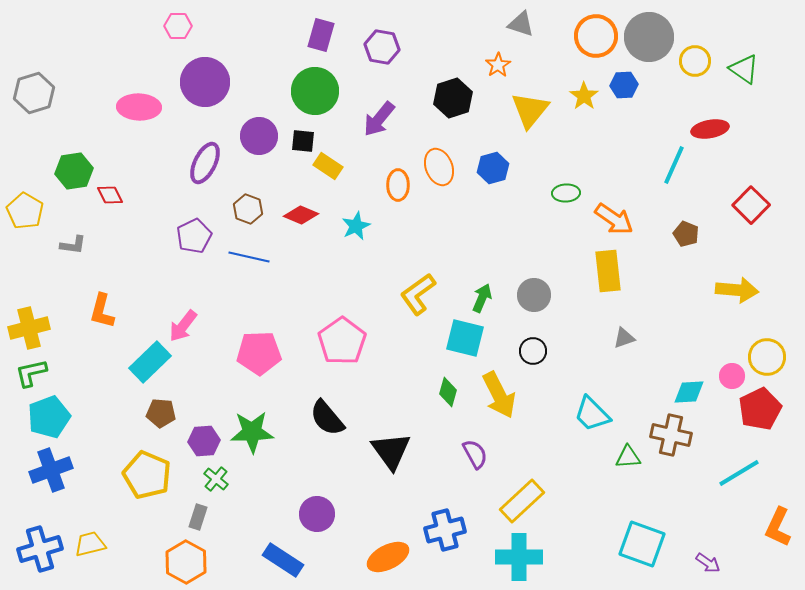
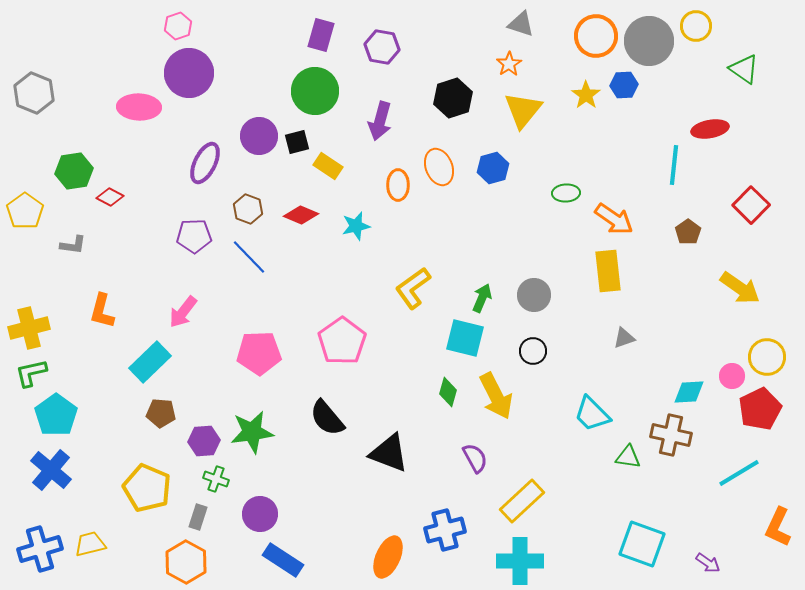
pink hexagon at (178, 26): rotated 20 degrees counterclockwise
gray circle at (649, 37): moved 4 px down
yellow circle at (695, 61): moved 1 px right, 35 px up
orange star at (498, 65): moved 11 px right, 1 px up
purple circle at (205, 82): moved 16 px left, 9 px up
gray hexagon at (34, 93): rotated 21 degrees counterclockwise
yellow star at (584, 96): moved 2 px right, 1 px up
yellow triangle at (530, 110): moved 7 px left
purple arrow at (379, 119): moved 1 px right, 2 px down; rotated 24 degrees counterclockwise
black square at (303, 141): moved 6 px left, 1 px down; rotated 20 degrees counterclockwise
cyan line at (674, 165): rotated 18 degrees counterclockwise
red diamond at (110, 195): moved 2 px down; rotated 36 degrees counterclockwise
yellow pentagon at (25, 211): rotated 6 degrees clockwise
cyan star at (356, 226): rotated 12 degrees clockwise
brown pentagon at (686, 234): moved 2 px right, 2 px up; rotated 15 degrees clockwise
purple pentagon at (194, 236): rotated 24 degrees clockwise
blue line at (249, 257): rotated 33 degrees clockwise
yellow arrow at (737, 290): moved 3 px right, 2 px up; rotated 30 degrees clockwise
yellow L-shape at (418, 294): moved 5 px left, 6 px up
pink arrow at (183, 326): moved 14 px up
yellow arrow at (499, 395): moved 3 px left, 1 px down
cyan pentagon at (49, 417): moved 7 px right, 2 px up; rotated 15 degrees counterclockwise
green star at (252, 432): rotated 6 degrees counterclockwise
black triangle at (391, 451): moved 2 px left, 2 px down; rotated 33 degrees counterclockwise
purple semicircle at (475, 454): moved 4 px down
green triangle at (628, 457): rotated 12 degrees clockwise
blue cross at (51, 470): rotated 30 degrees counterclockwise
yellow pentagon at (147, 475): moved 13 px down
green cross at (216, 479): rotated 20 degrees counterclockwise
purple circle at (317, 514): moved 57 px left
orange ellipse at (388, 557): rotated 39 degrees counterclockwise
cyan cross at (519, 557): moved 1 px right, 4 px down
